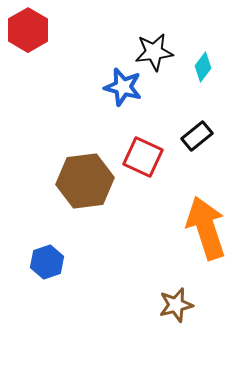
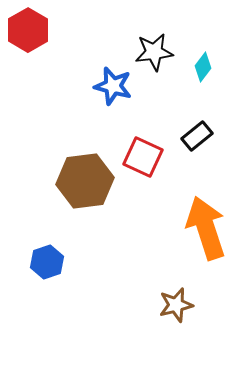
blue star: moved 10 px left, 1 px up
